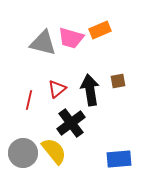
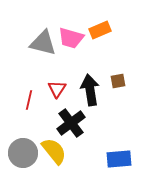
red triangle: rotated 18 degrees counterclockwise
